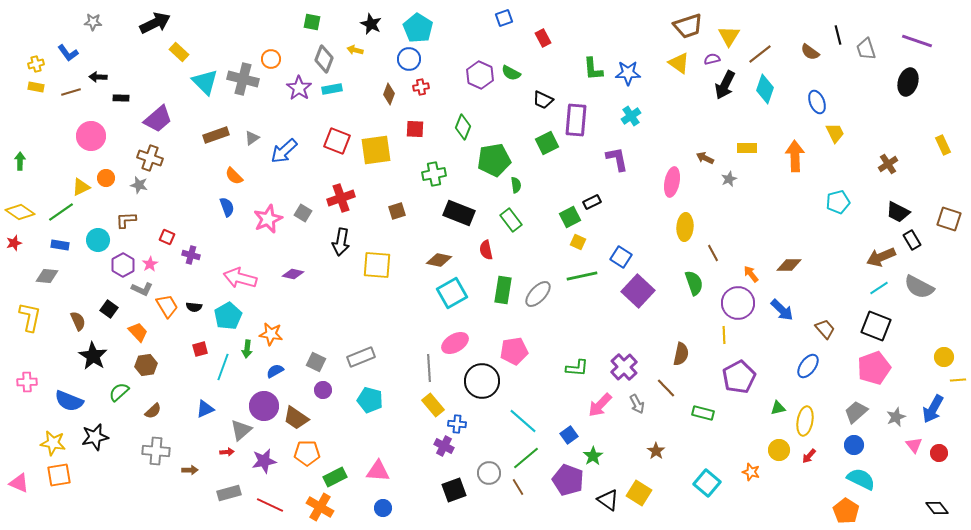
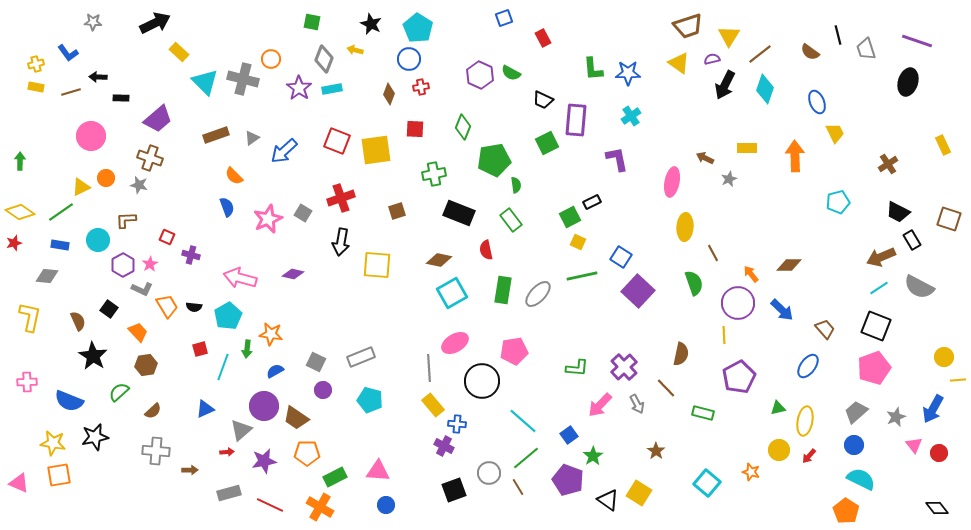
blue circle at (383, 508): moved 3 px right, 3 px up
